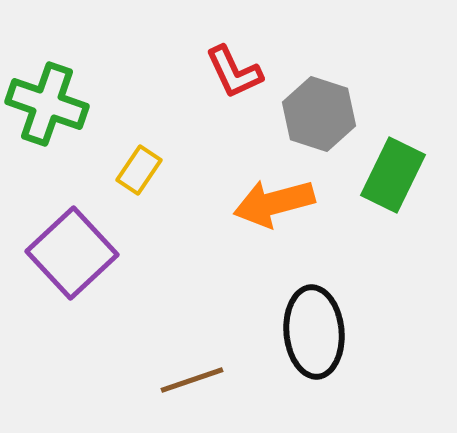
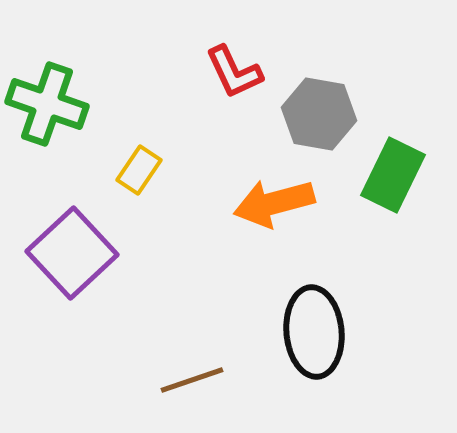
gray hexagon: rotated 8 degrees counterclockwise
